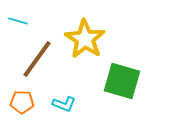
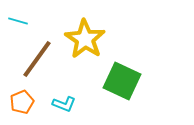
green square: rotated 9 degrees clockwise
orange pentagon: rotated 25 degrees counterclockwise
